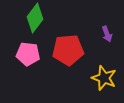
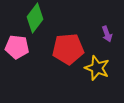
red pentagon: moved 1 px up
pink pentagon: moved 11 px left, 7 px up
yellow star: moved 7 px left, 10 px up
